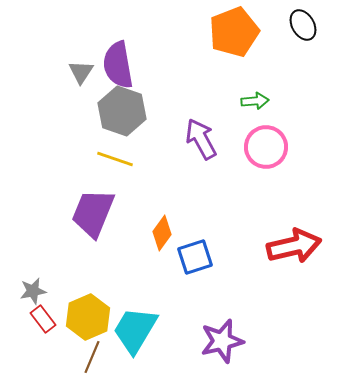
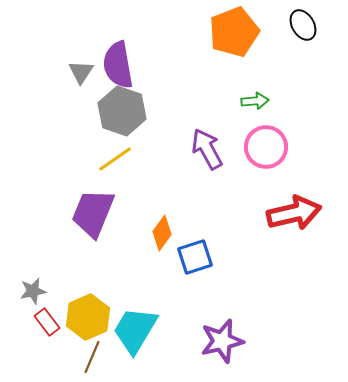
purple arrow: moved 6 px right, 10 px down
yellow line: rotated 54 degrees counterclockwise
red arrow: moved 33 px up
red rectangle: moved 4 px right, 3 px down
